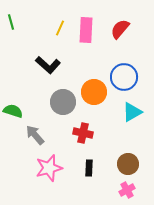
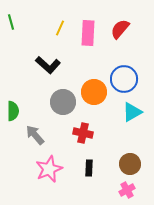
pink rectangle: moved 2 px right, 3 px down
blue circle: moved 2 px down
green semicircle: rotated 72 degrees clockwise
brown circle: moved 2 px right
pink star: moved 1 px down; rotated 8 degrees counterclockwise
